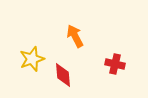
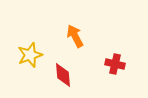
yellow star: moved 2 px left, 4 px up
